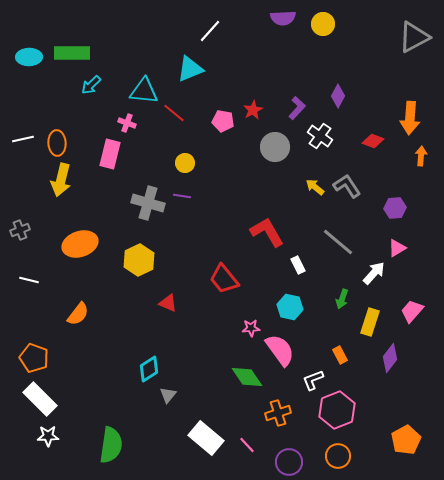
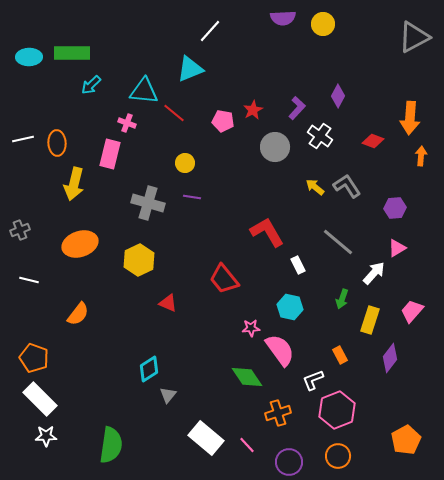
yellow arrow at (61, 180): moved 13 px right, 4 px down
purple line at (182, 196): moved 10 px right, 1 px down
yellow rectangle at (370, 322): moved 2 px up
white star at (48, 436): moved 2 px left
